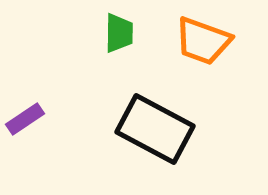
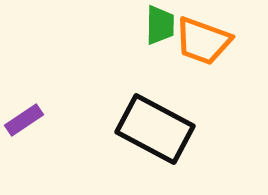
green trapezoid: moved 41 px right, 8 px up
purple rectangle: moved 1 px left, 1 px down
